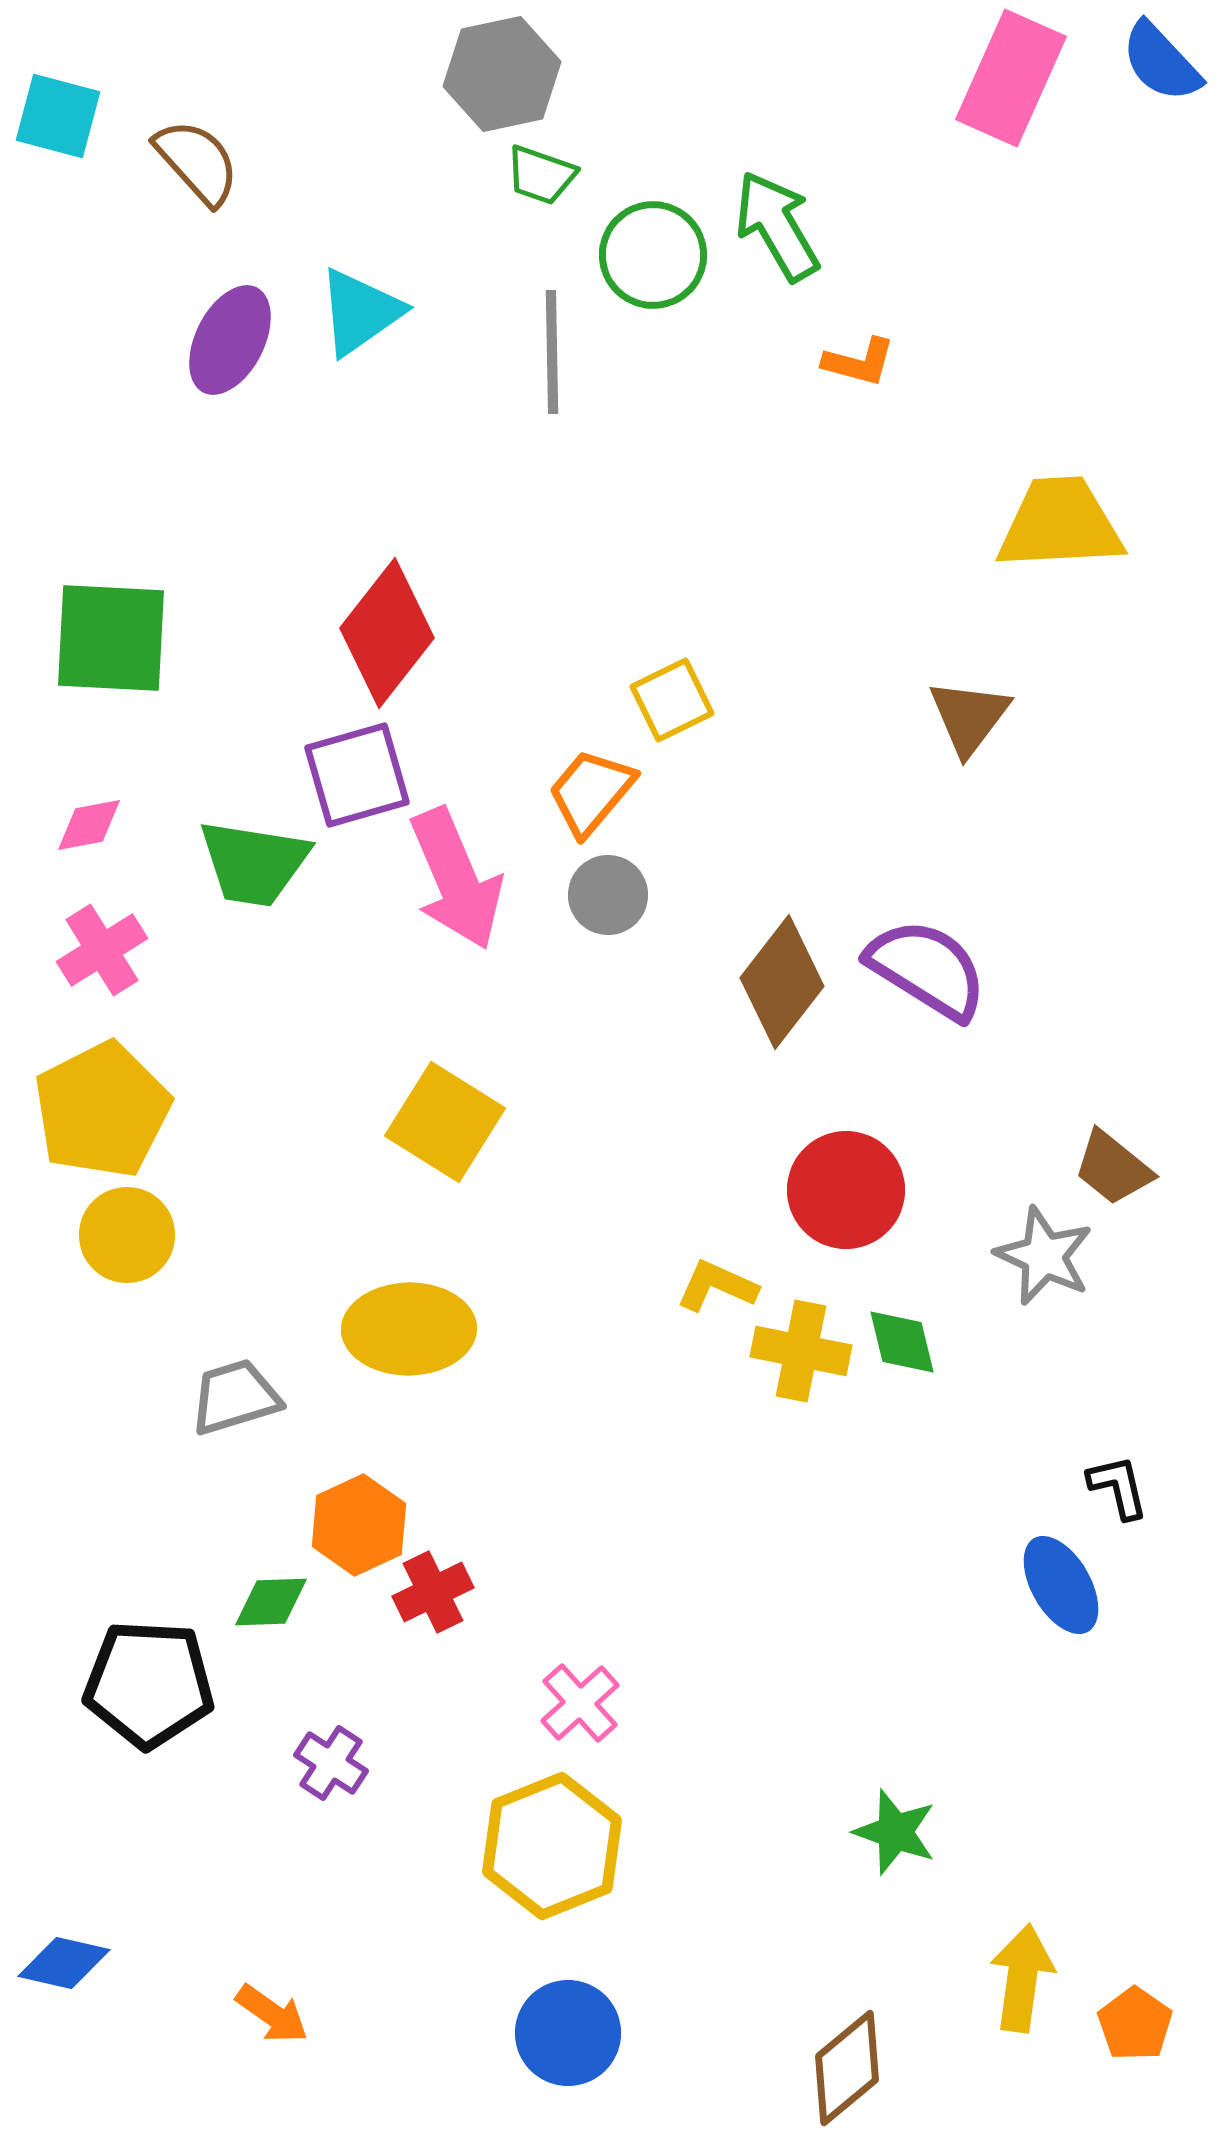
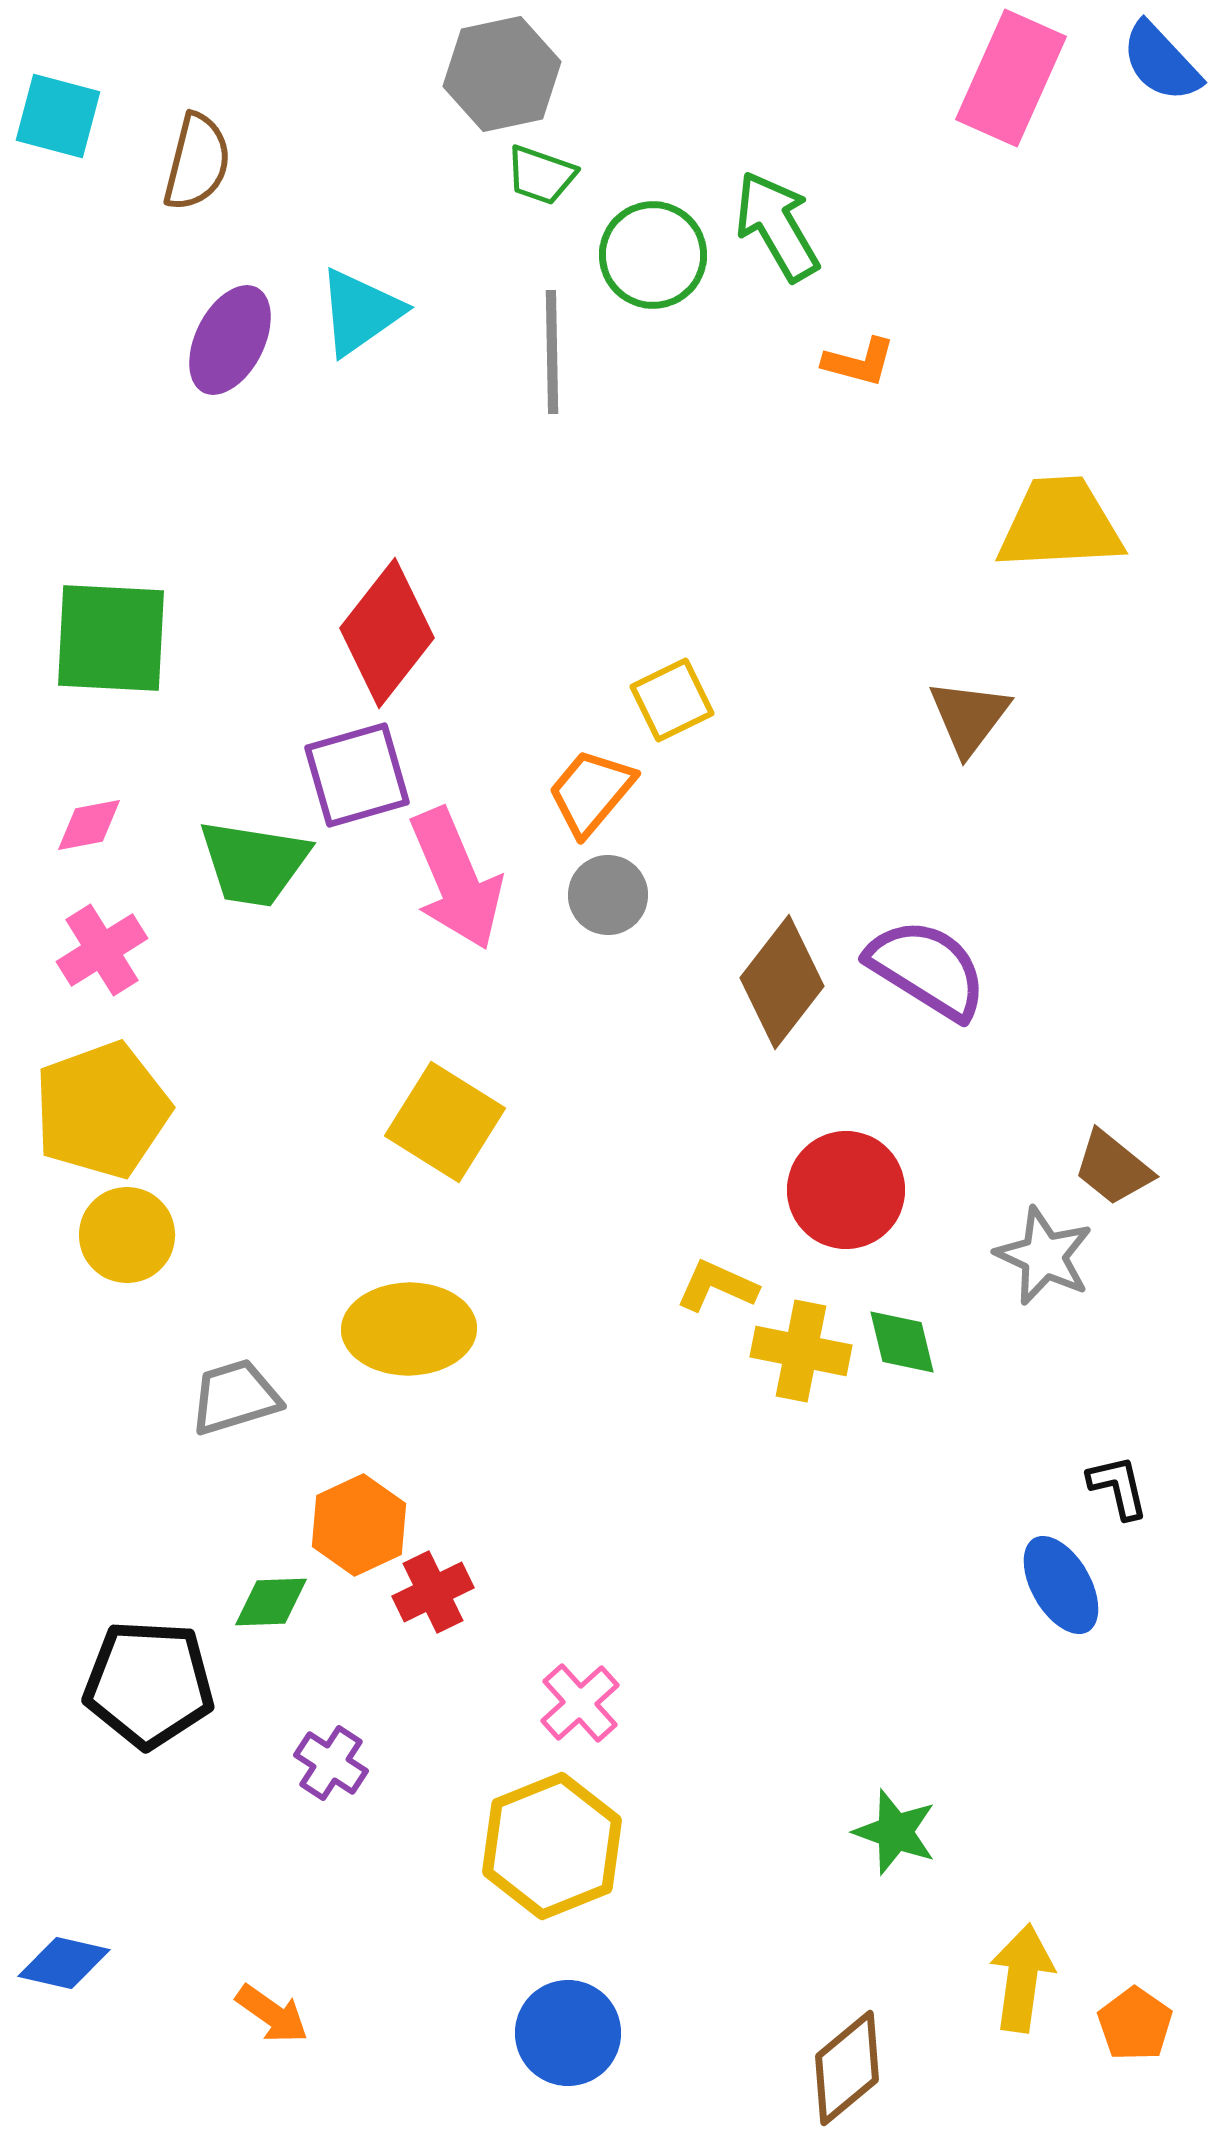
brown semicircle at (197, 162): rotated 56 degrees clockwise
yellow pentagon at (102, 1110): rotated 7 degrees clockwise
